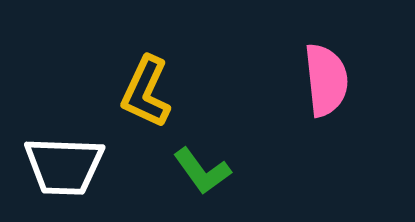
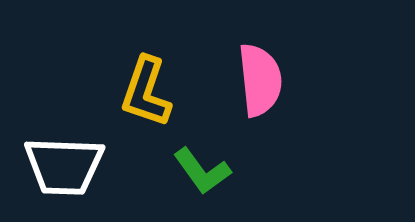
pink semicircle: moved 66 px left
yellow L-shape: rotated 6 degrees counterclockwise
